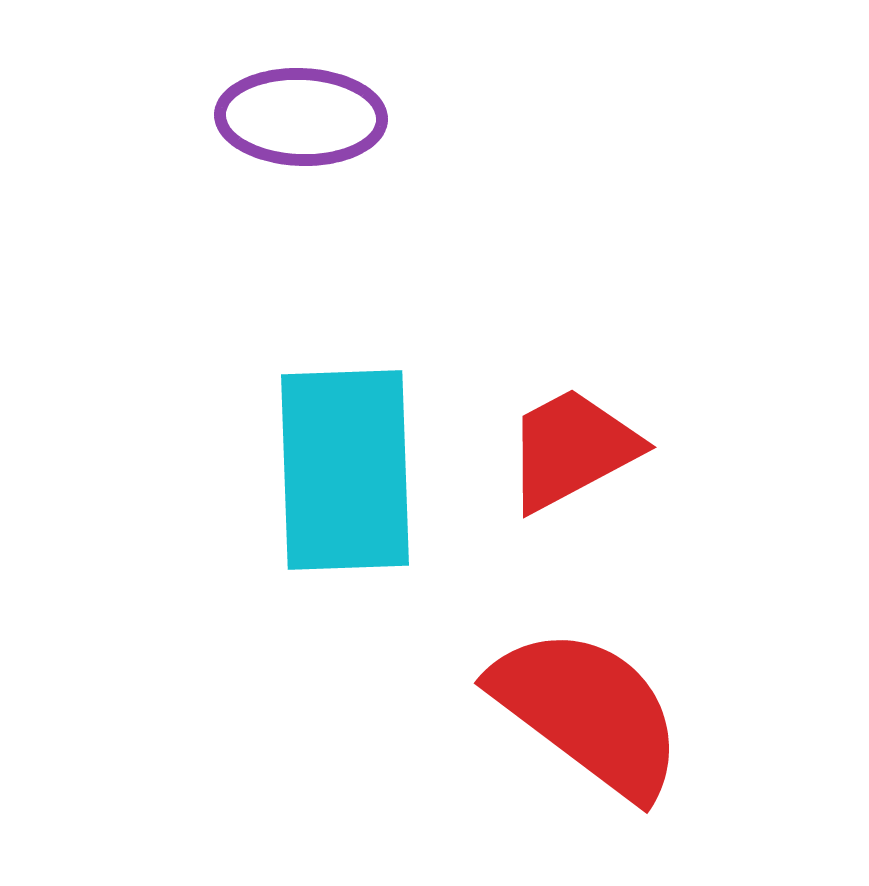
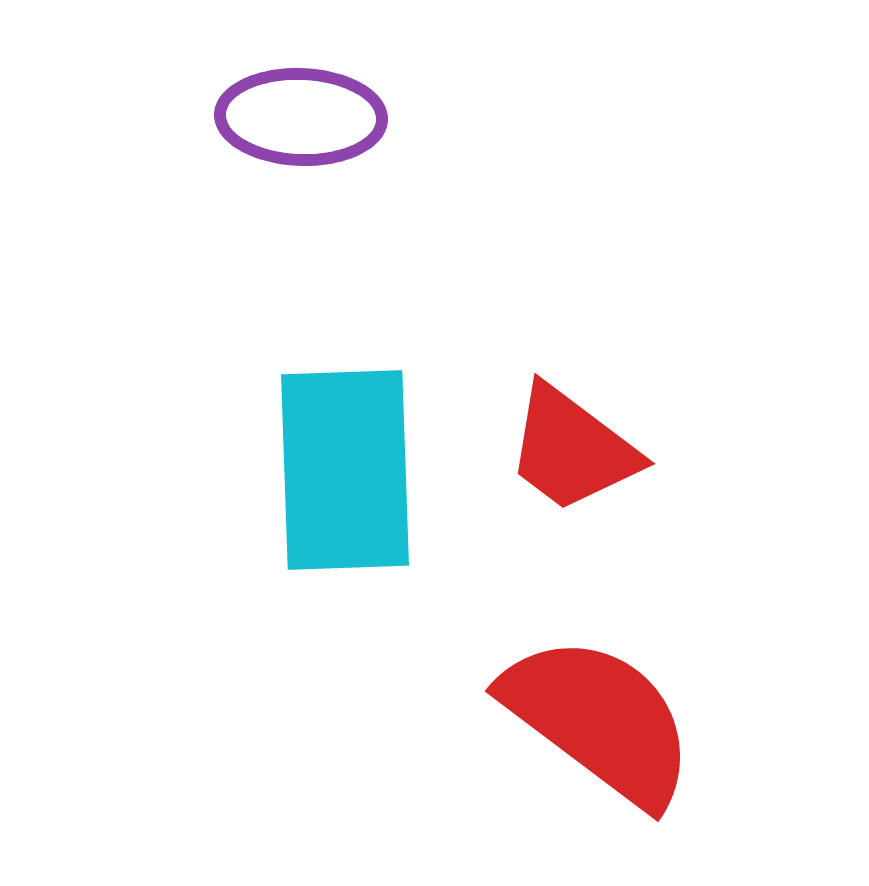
red trapezoid: rotated 115 degrees counterclockwise
red semicircle: moved 11 px right, 8 px down
